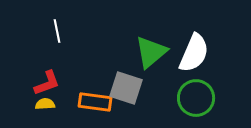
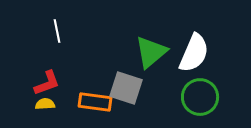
green circle: moved 4 px right, 1 px up
